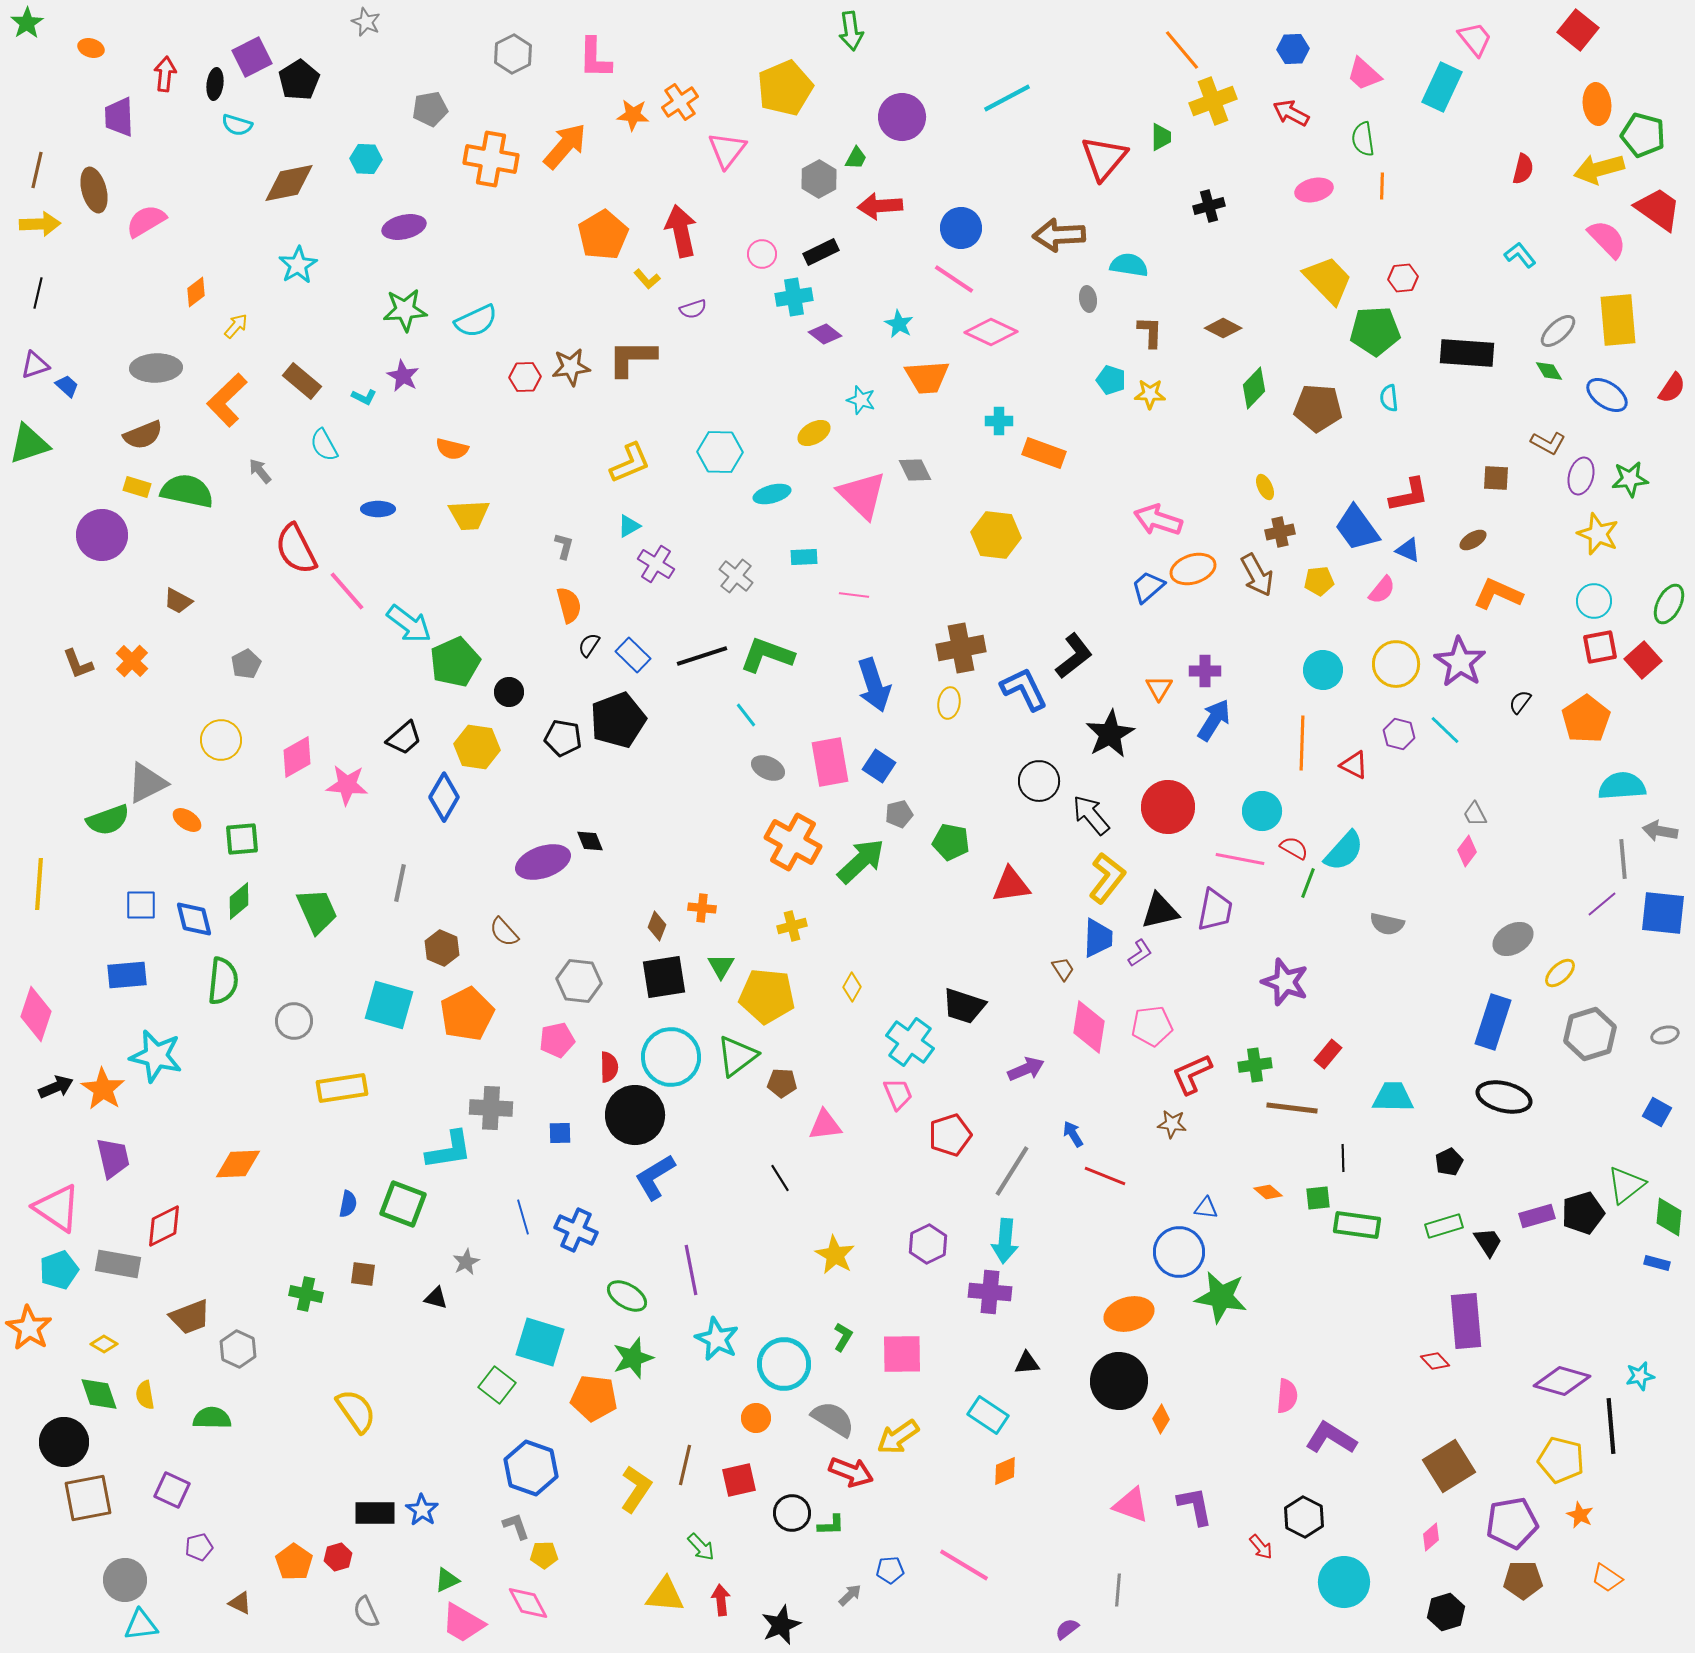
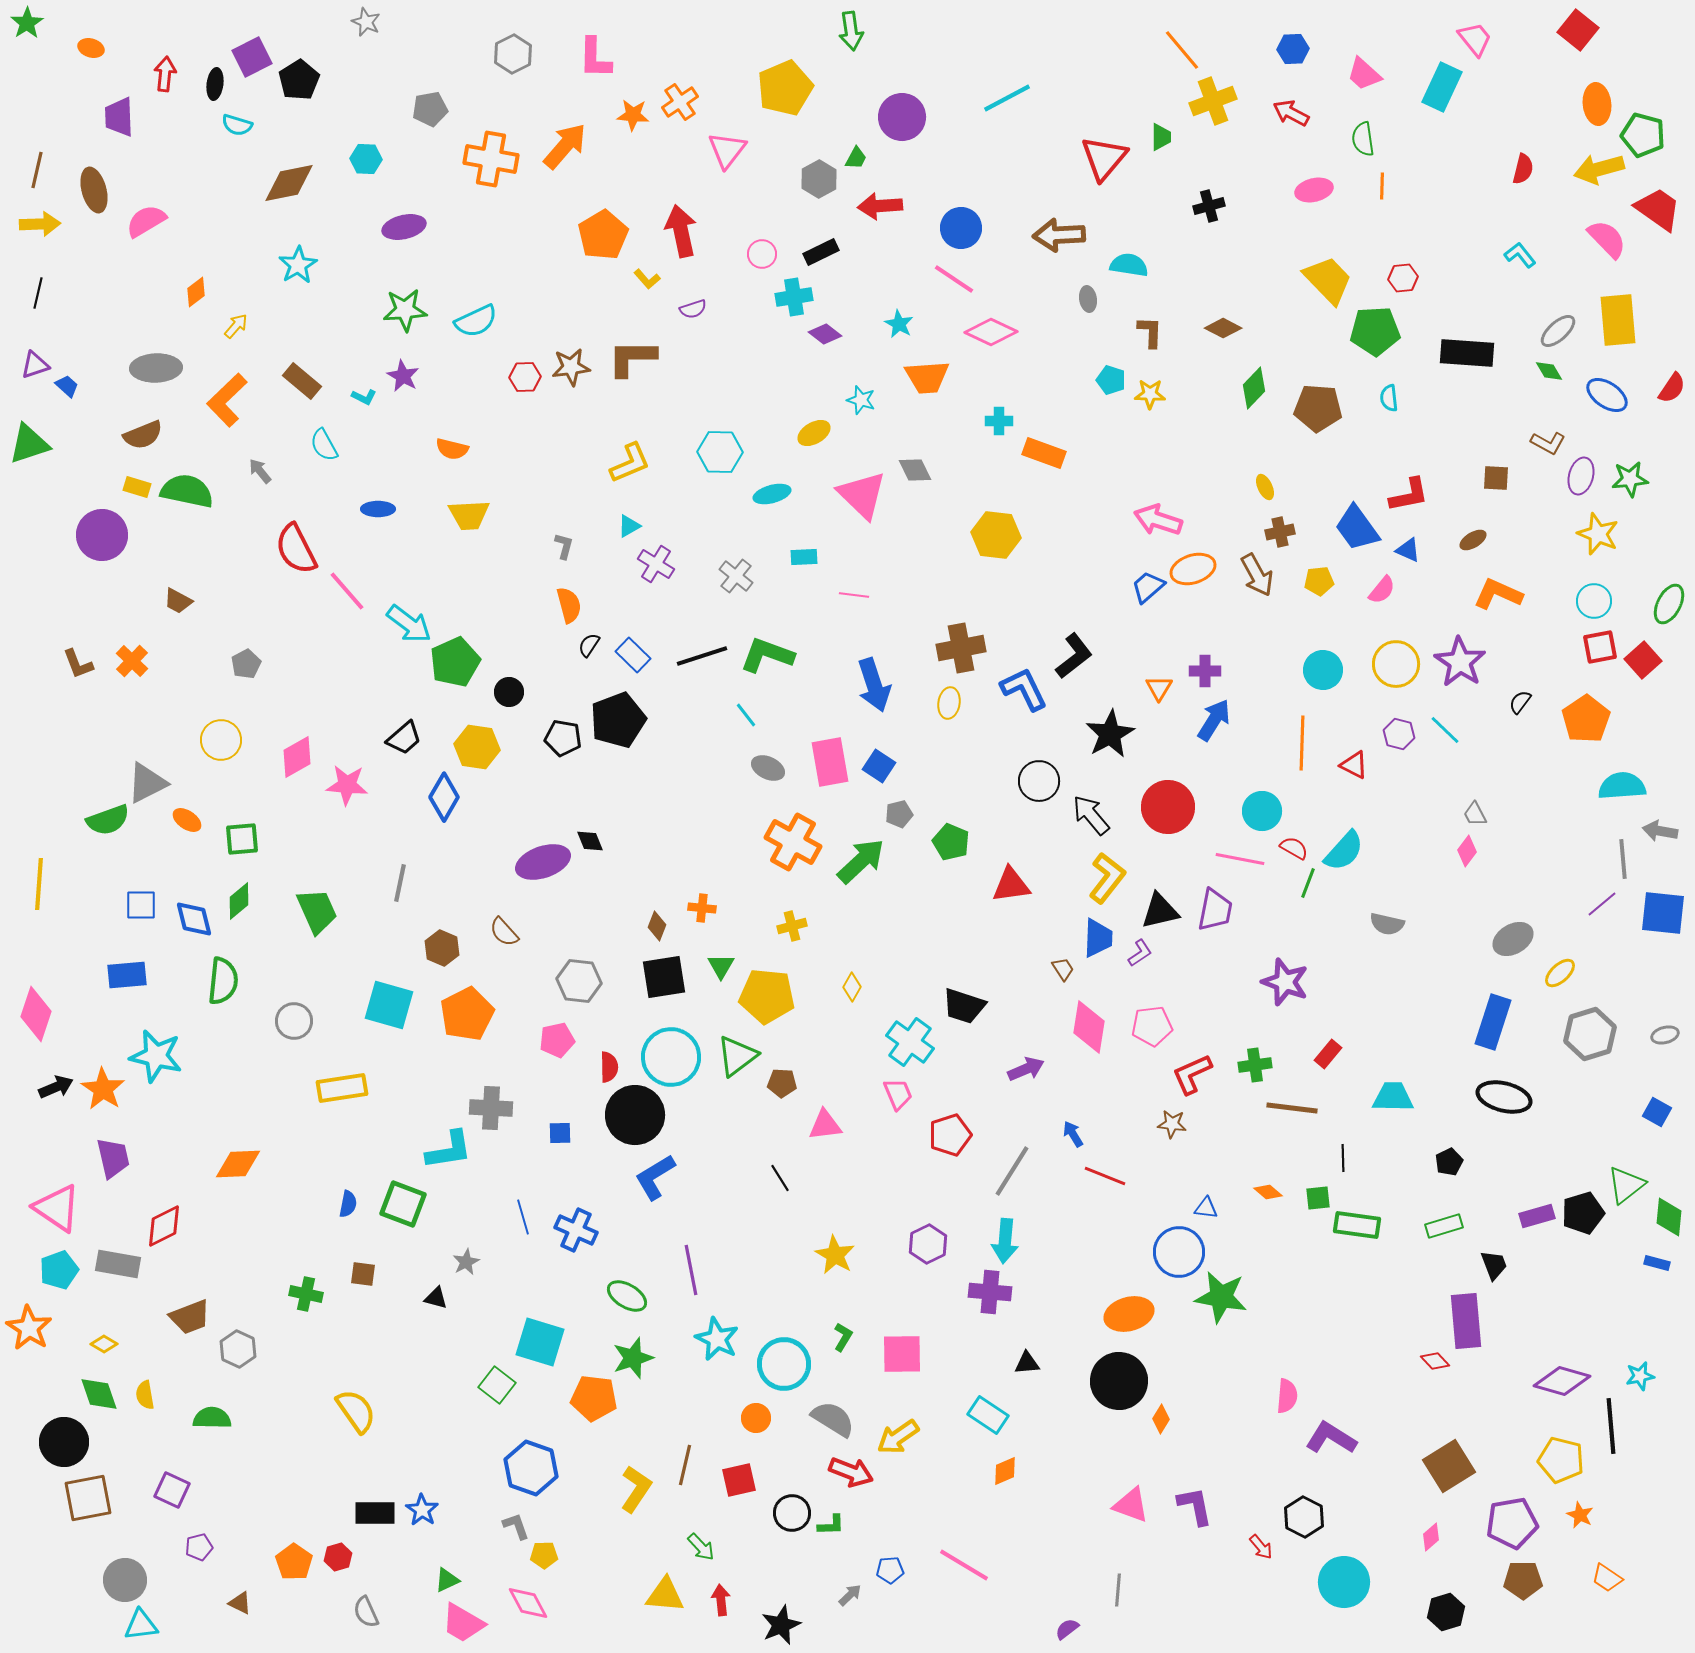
green pentagon at (951, 842): rotated 12 degrees clockwise
black trapezoid at (1488, 1242): moved 6 px right, 23 px down; rotated 12 degrees clockwise
